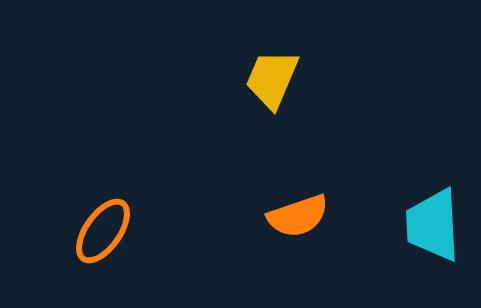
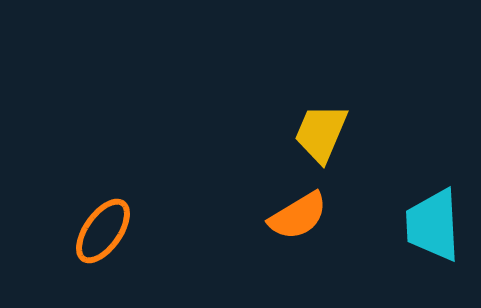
yellow trapezoid: moved 49 px right, 54 px down
orange semicircle: rotated 12 degrees counterclockwise
